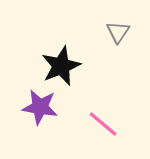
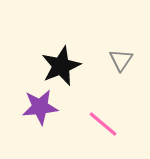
gray triangle: moved 3 px right, 28 px down
purple star: rotated 15 degrees counterclockwise
